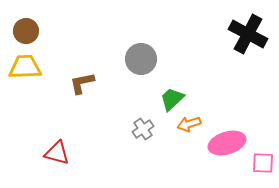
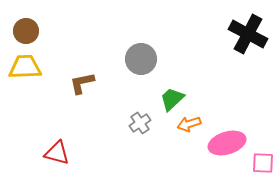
gray cross: moved 3 px left, 6 px up
